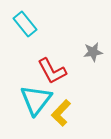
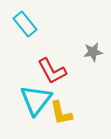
yellow L-shape: rotated 56 degrees counterclockwise
